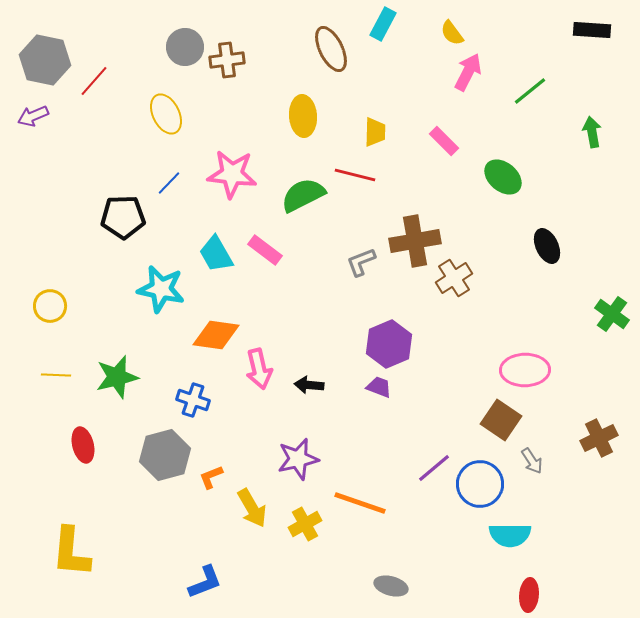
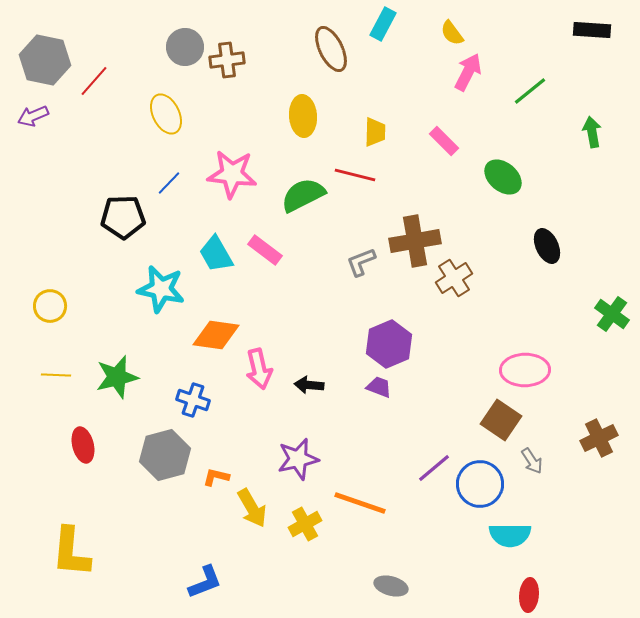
orange L-shape at (211, 477): moved 5 px right; rotated 36 degrees clockwise
